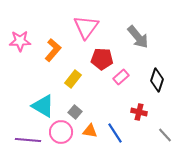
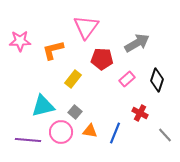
gray arrow: moved 1 px left, 6 px down; rotated 80 degrees counterclockwise
orange L-shape: rotated 145 degrees counterclockwise
pink rectangle: moved 6 px right, 2 px down
cyan triangle: rotated 45 degrees counterclockwise
red cross: moved 1 px right, 1 px down; rotated 14 degrees clockwise
blue line: rotated 55 degrees clockwise
